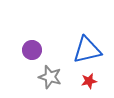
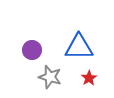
blue triangle: moved 8 px left, 3 px up; rotated 12 degrees clockwise
red star: moved 3 px up; rotated 21 degrees counterclockwise
